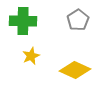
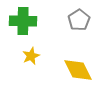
gray pentagon: moved 1 px right
yellow diamond: moved 3 px right; rotated 40 degrees clockwise
